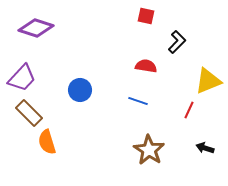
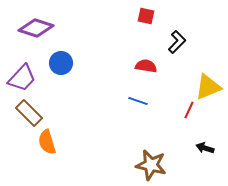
yellow triangle: moved 6 px down
blue circle: moved 19 px left, 27 px up
brown star: moved 2 px right, 15 px down; rotated 20 degrees counterclockwise
